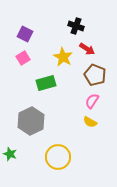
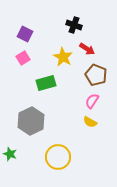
black cross: moved 2 px left, 1 px up
brown pentagon: moved 1 px right
